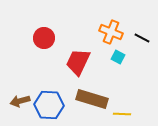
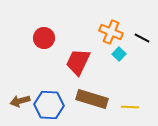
cyan square: moved 1 px right, 3 px up; rotated 16 degrees clockwise
yellow line: moved 8 px right, 7 px up
